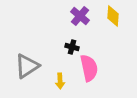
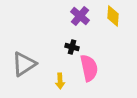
gray triangle: moved 3 px left, 2 px up
